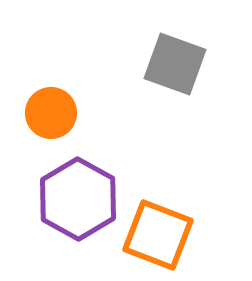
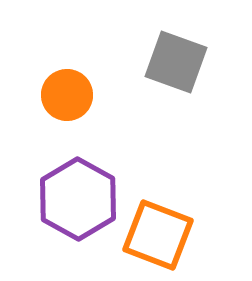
gray square: moved 1 px right, 2 px up
orange circle: moved 16 px right, 18 px up
